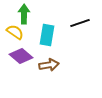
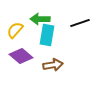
green arrow: moved 16 px right, 5 px down; rotated 90 degrees counterclockwise
yellow semicircle: moved 2 px up; rotated 84 degrees counterclockwise
brown arrow: moved 4 px right
